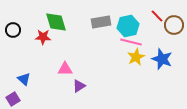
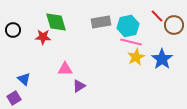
blue star: rotated 15 degrees clockwise
purple square: moved 1 px right, 1 px up
